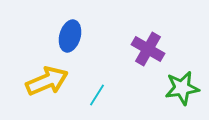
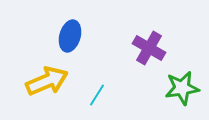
purple cross: moved 1 px right, 1 px up
